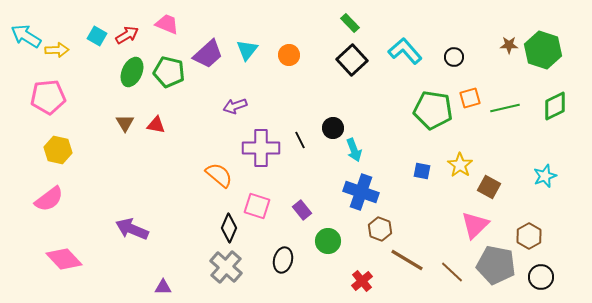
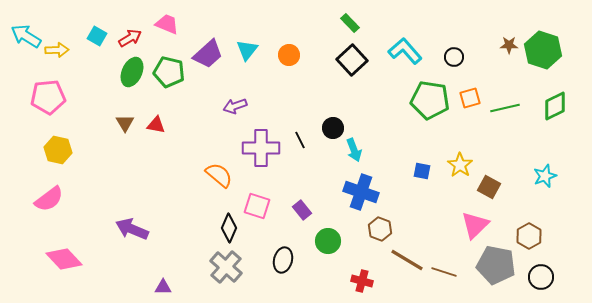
red arrow at (127, 35): moved 3 px right, 3 px down
green pentagon at (433, 110): moved 3 px left, 10 px up
brown line at (452, 272): moved 8 px left; rotated 25 degrees counterclockwise
red cross at (362, 281): rotated 35 degrees counterclockwise
